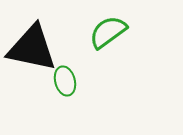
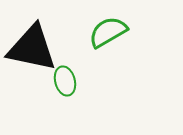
green semicircle: rotated 6 degrees clockwise
